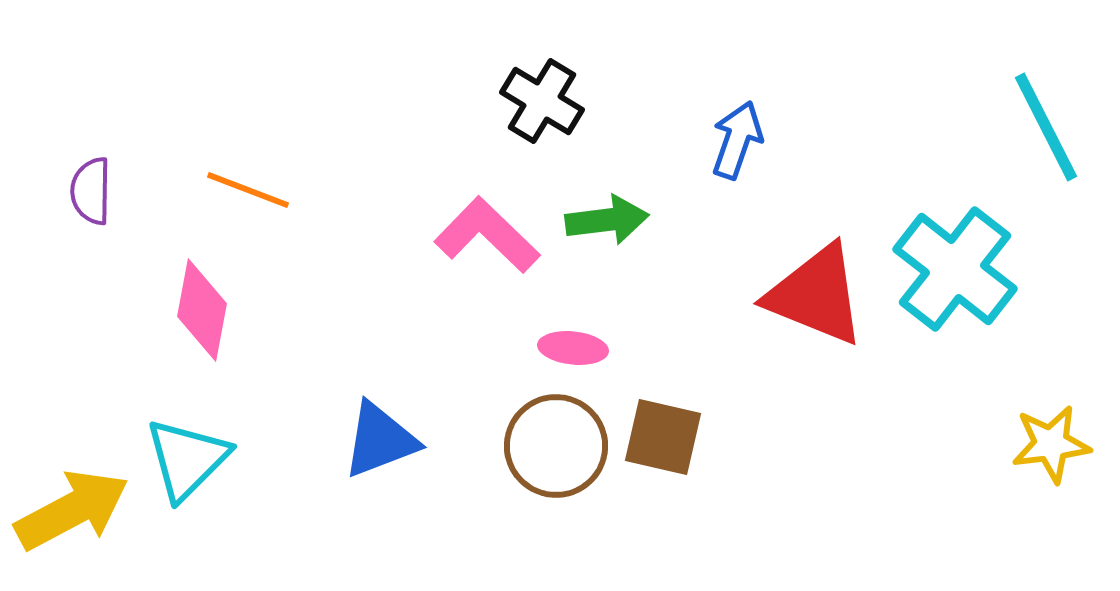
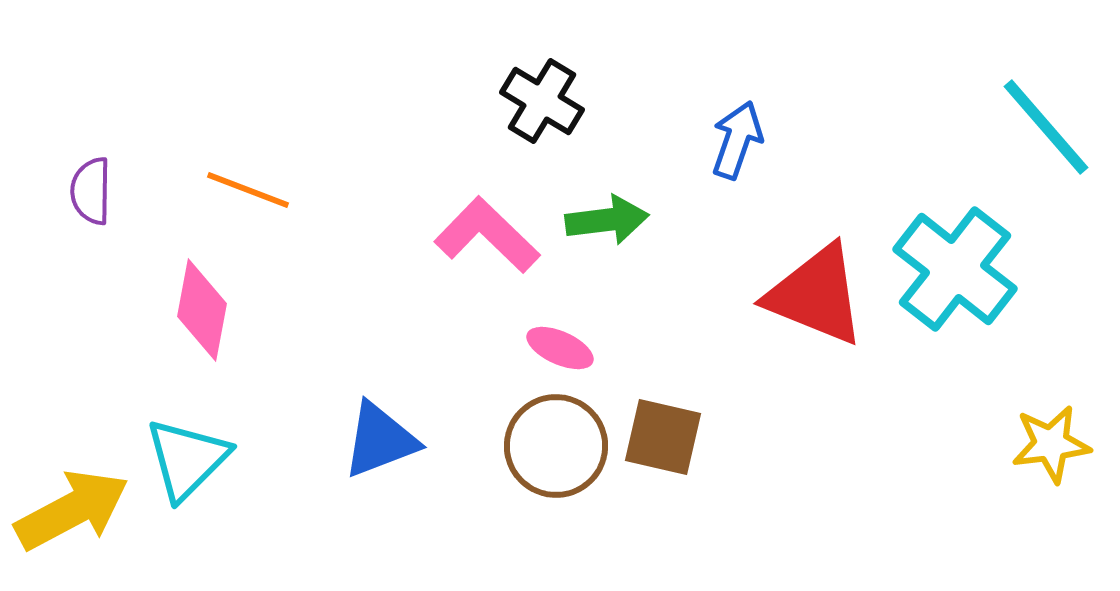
cyan line: rotated 14 degrees counterclockwise
pink ellipse: moved 13 px left; rotated 18 degrees clockwise
